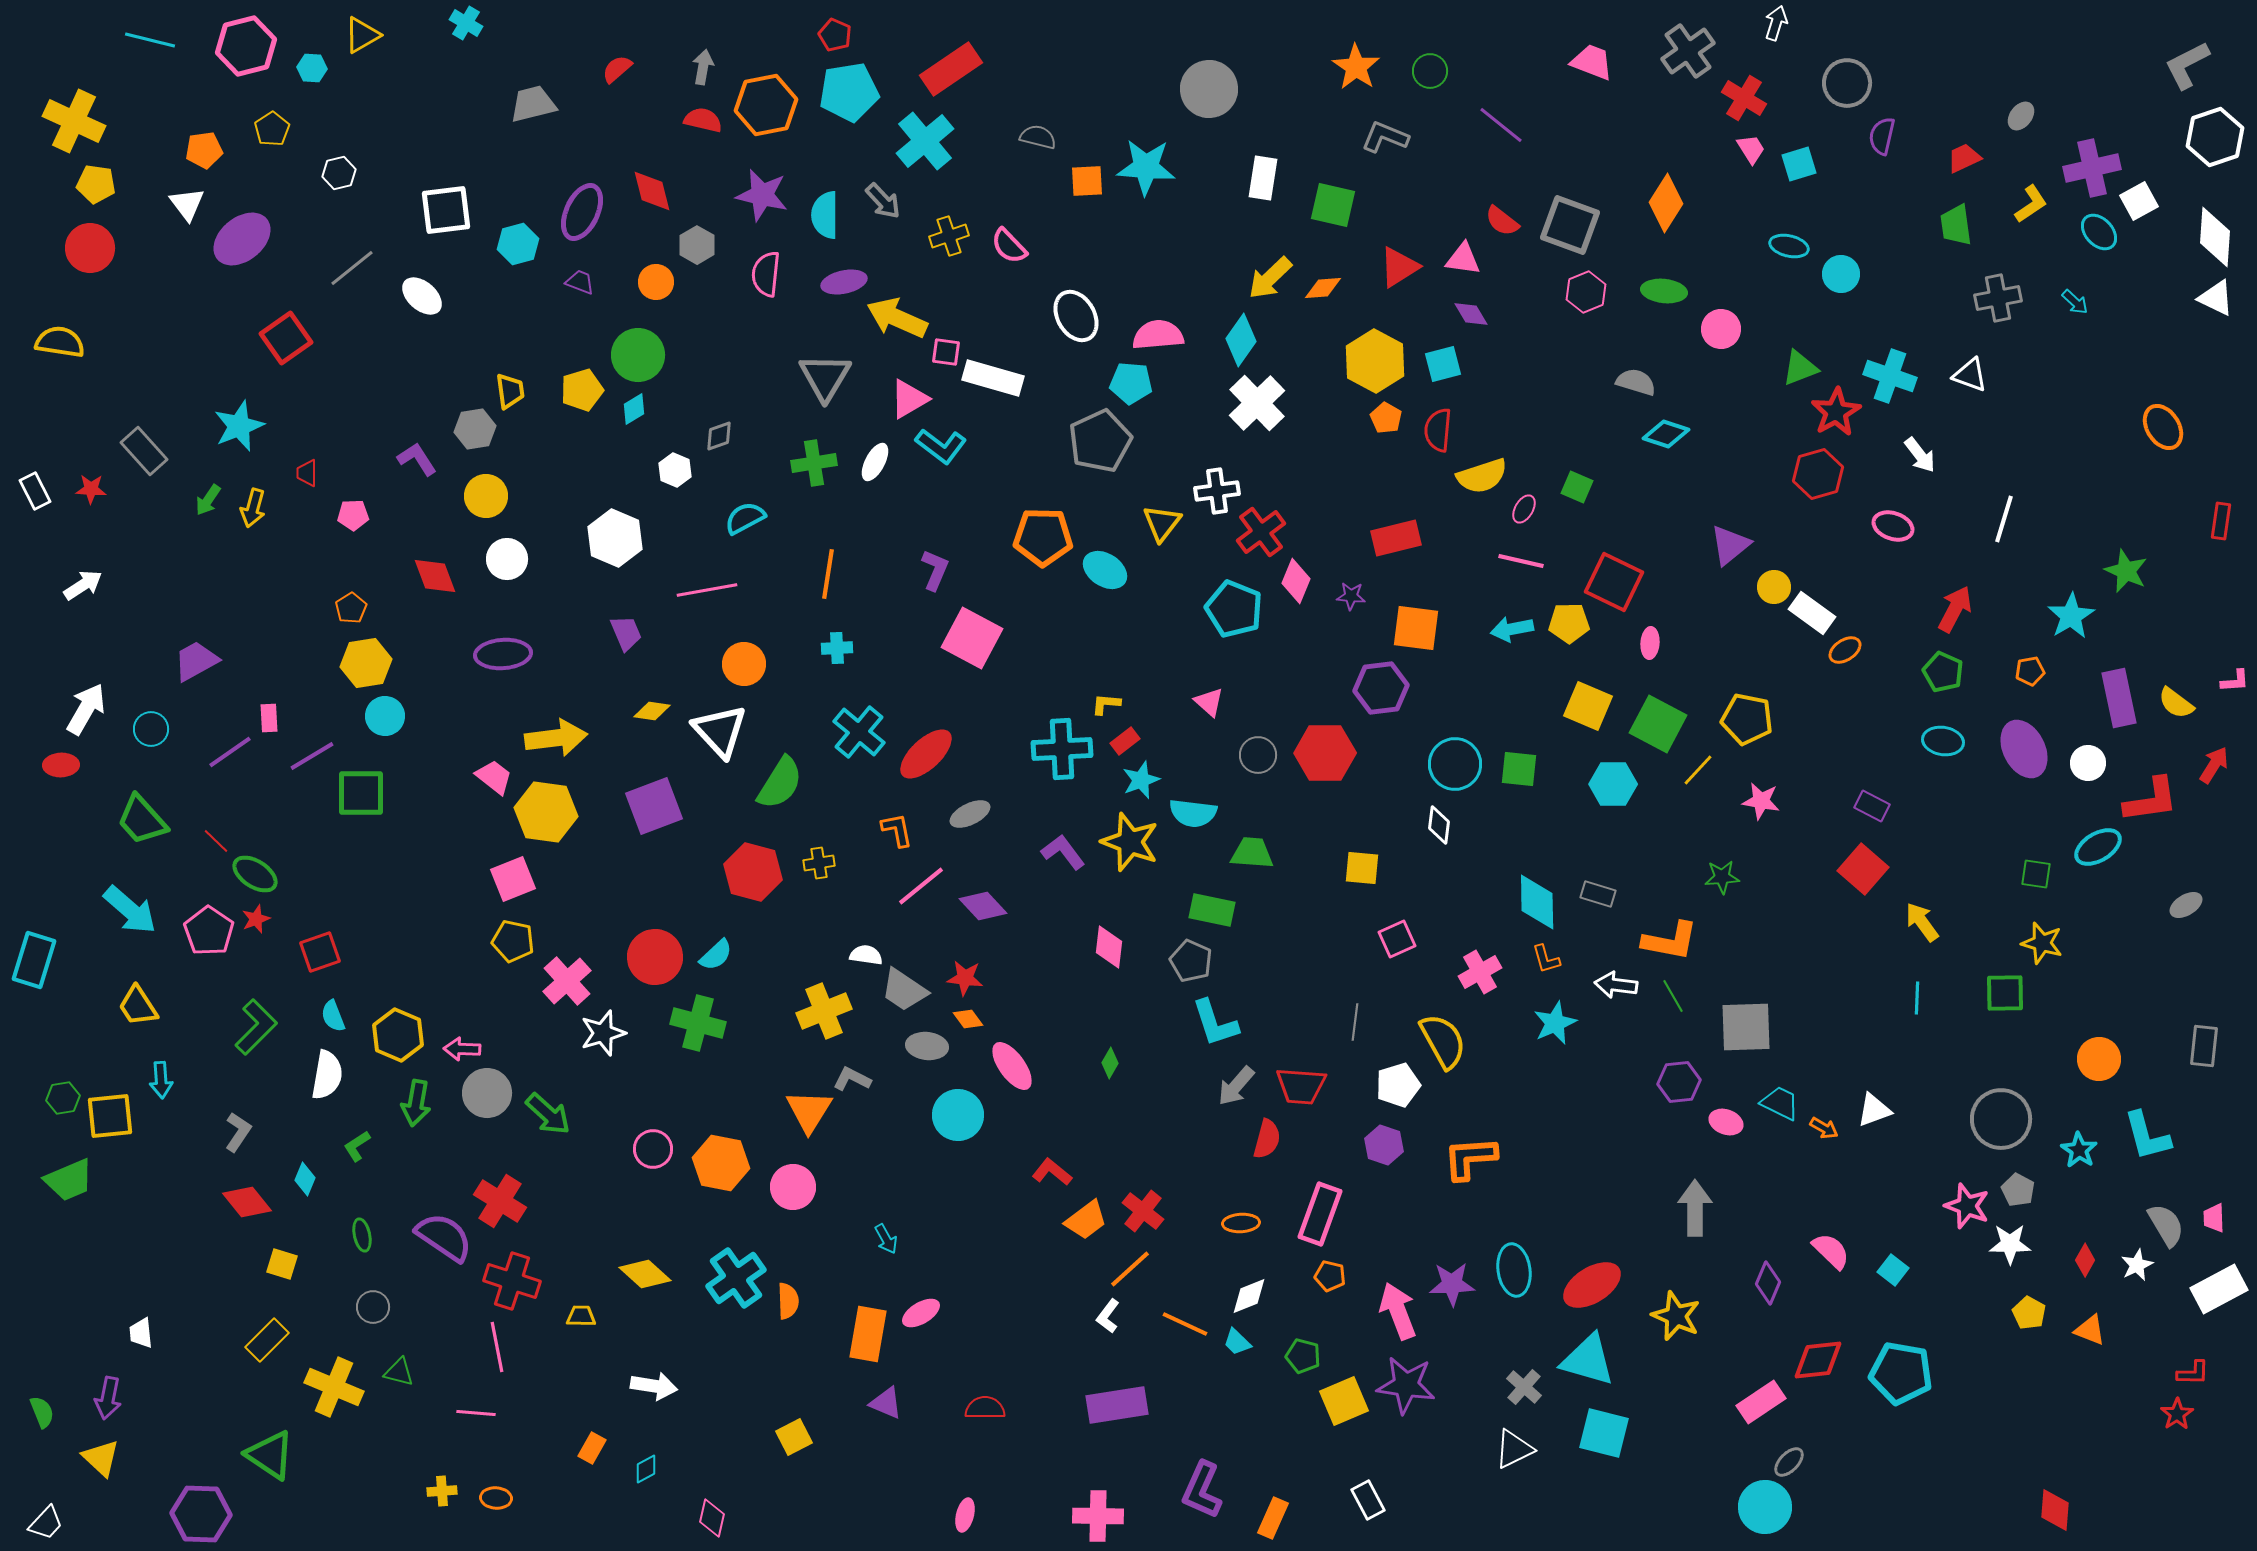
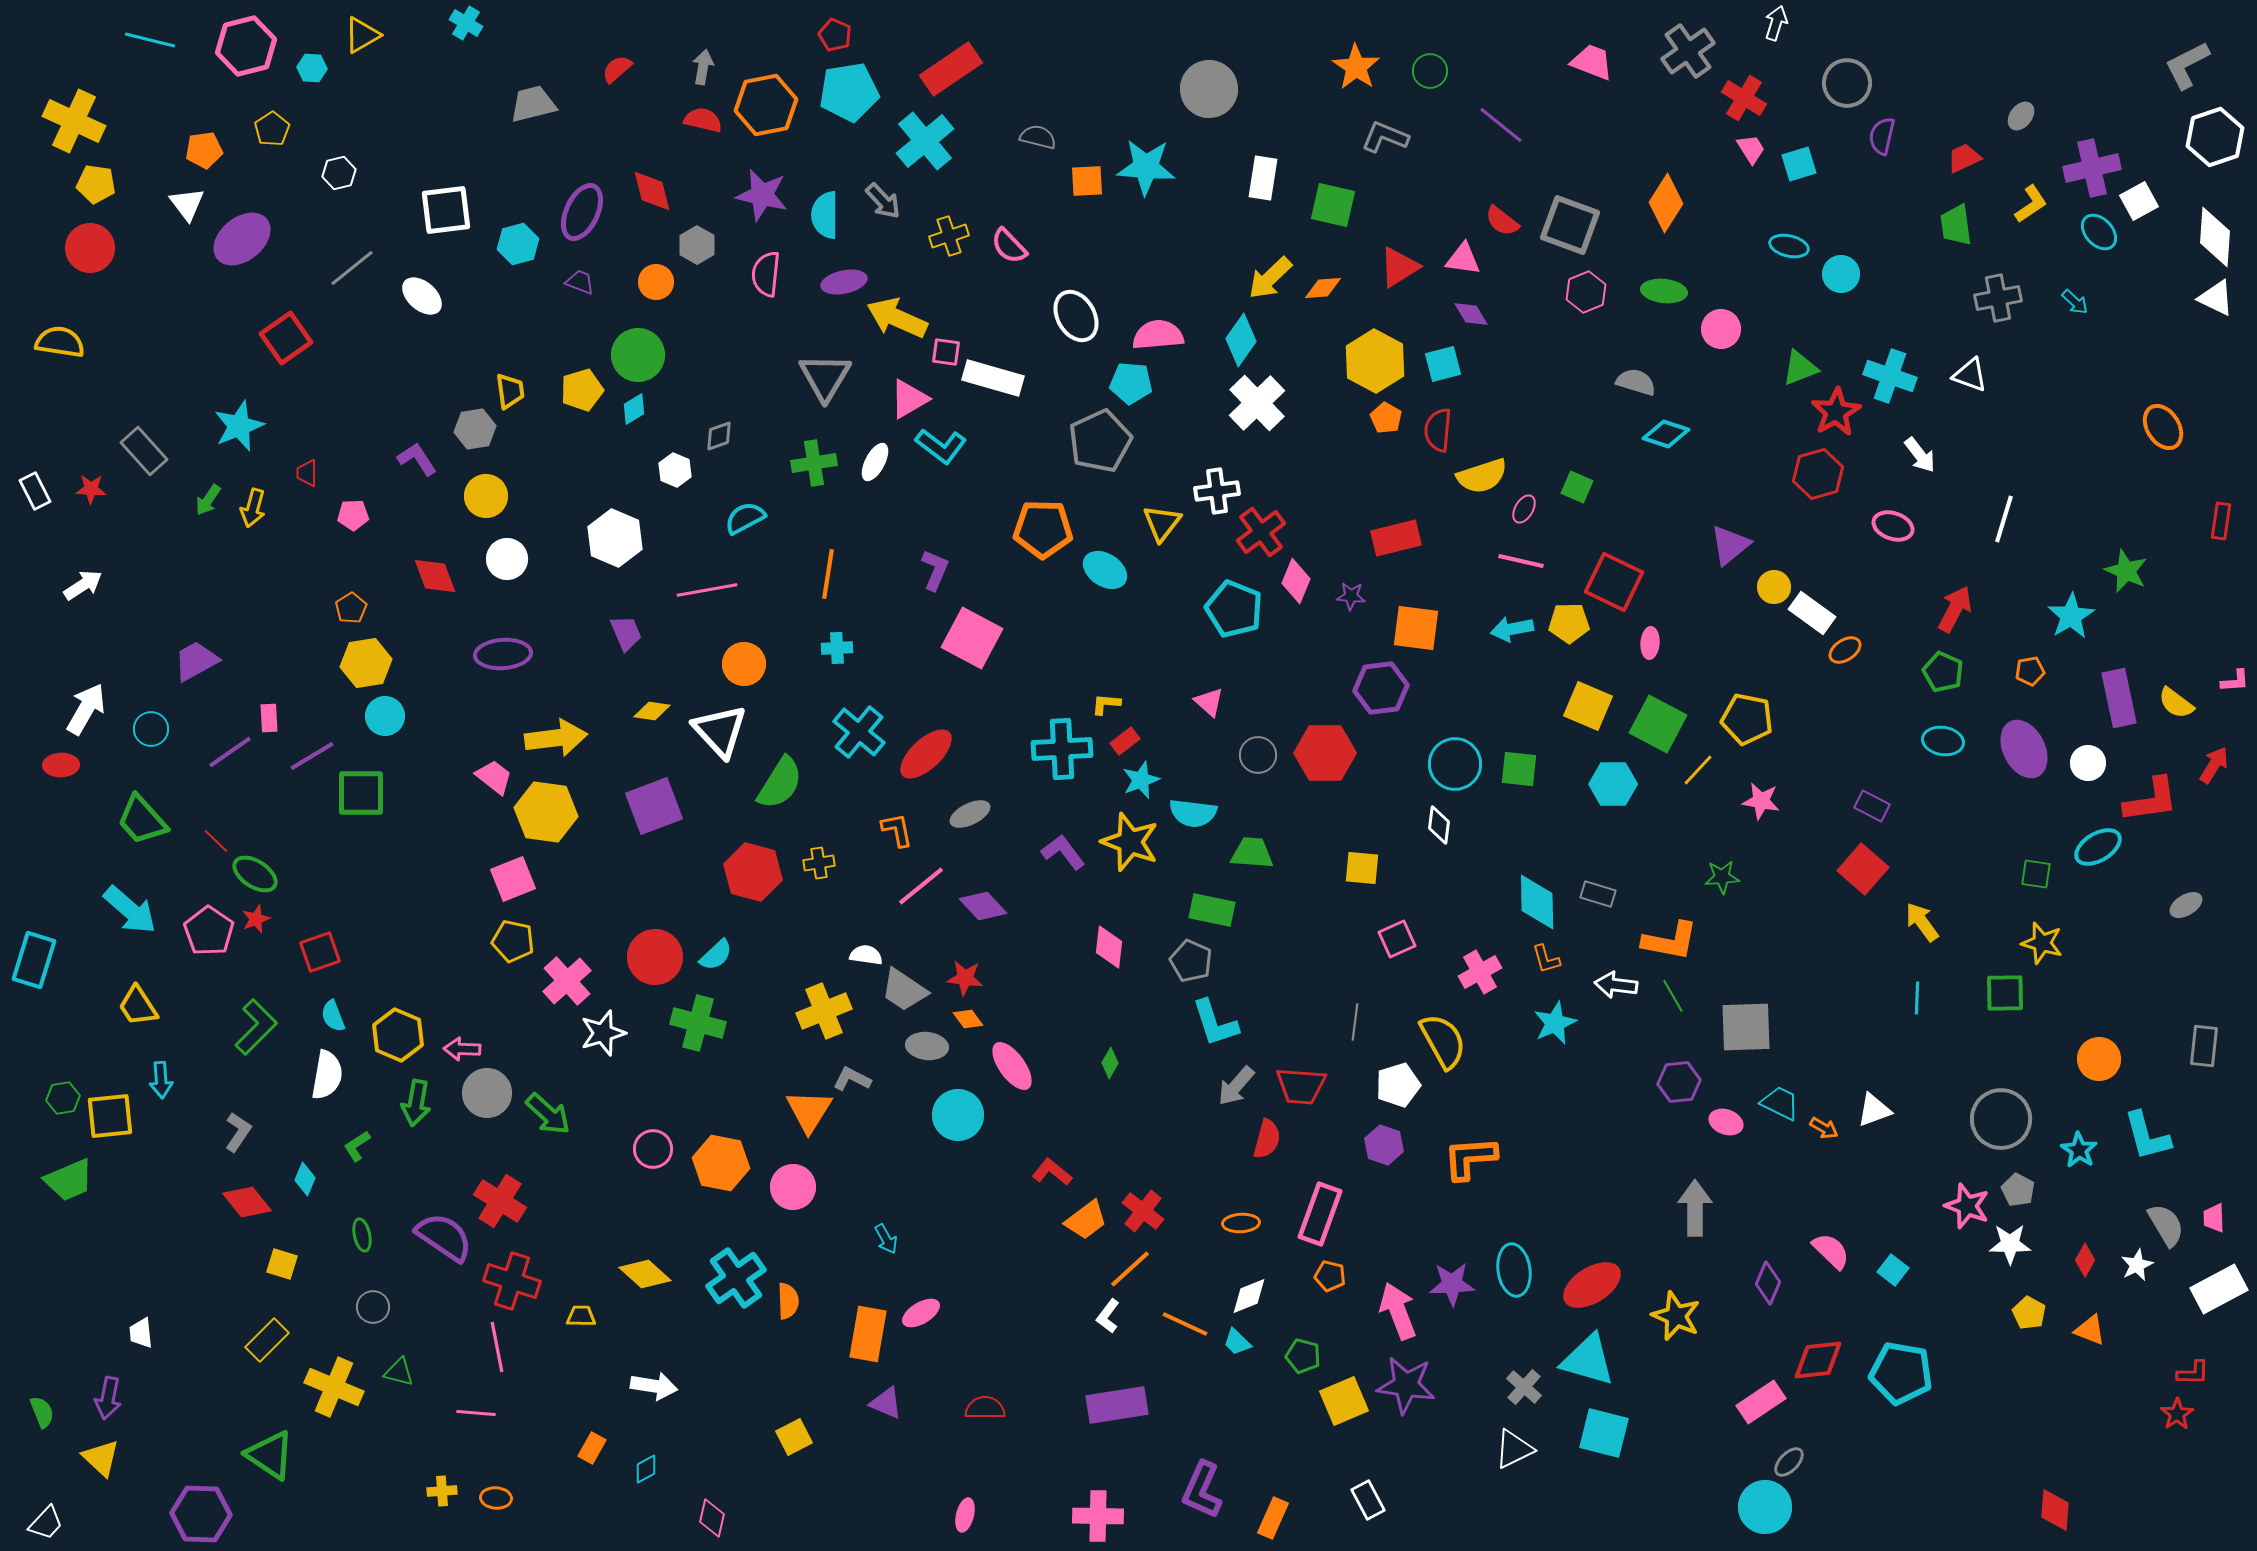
orange pentagon at (1043, 537): moved 8 px up
